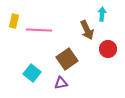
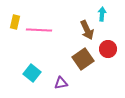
yellow rectangle: moved 1 px right, 1 px down
brown square: moved 16 px right
